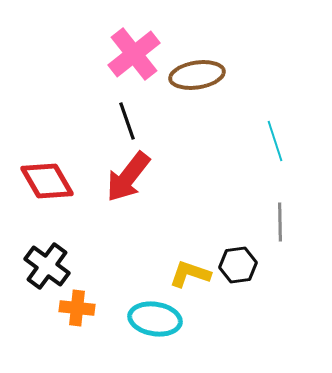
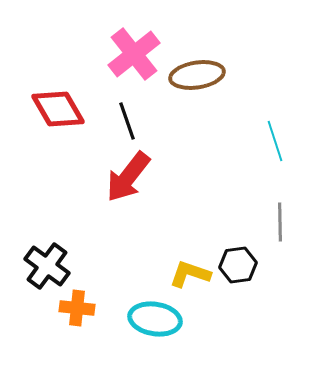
red diamond: moved 11 px right, 72 px up
